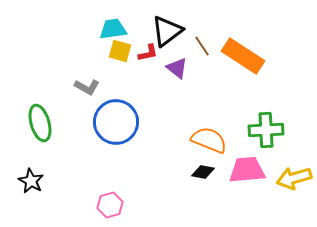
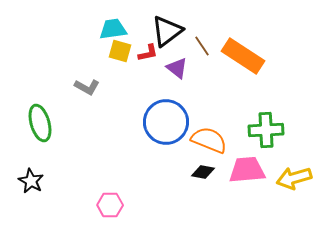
blue circle: moved 50 px right
pink hexagon: rotated 15 degrees clockwise
